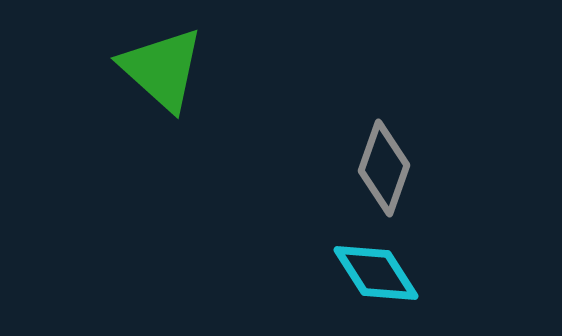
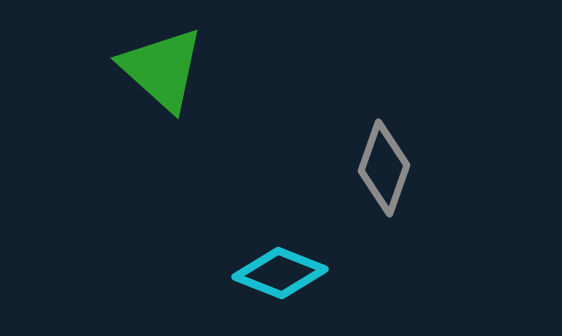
cyan diamond: moved 96 px left; rotated 36 degrees counterclockwise
